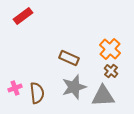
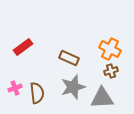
red rectangle: moved 31 px down
orange cross: rotated 15 degrees counterclockwise
brown cross: rotated 32 degrees clockwise
gray star: moved 1 px left
gray triangle: moved 1 px left, 2 px down
